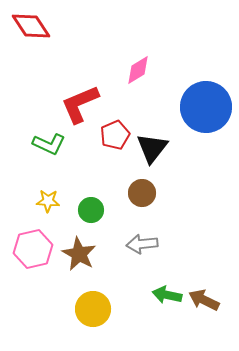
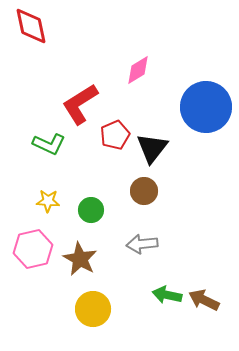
red diamond: rotated 21 degrees clockwise
red L-shape: rotated 9 degrees counterclockwise
brown circle: moved 2 px right, 2 px up
brown star: moved 1 px right, 5 px down
